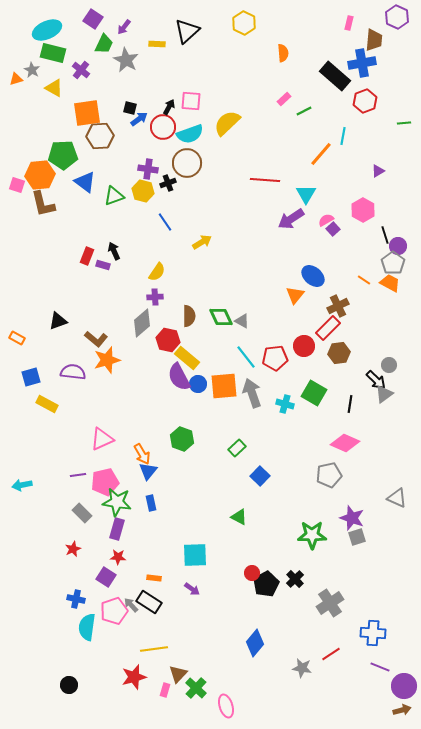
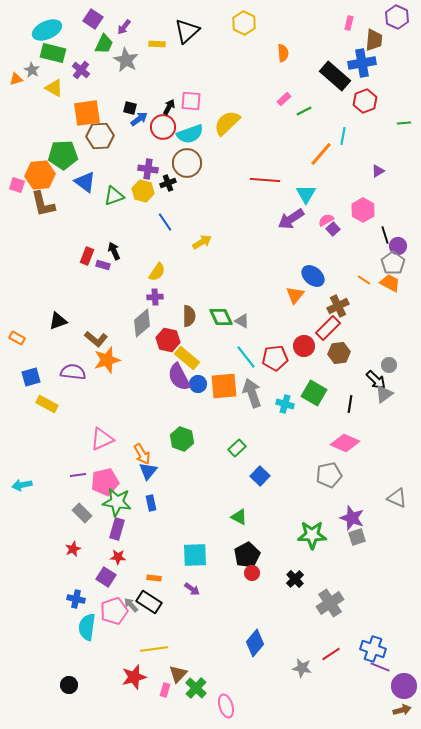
black pentagon at (266, 584): moved 19 px left, 29 px up
blue cross at (373, 633): moved 16 px down; rotated 15 degrees clockwise
